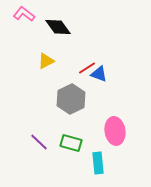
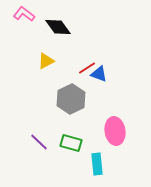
cyan rectangle: moved 1 px left, 1 px down
